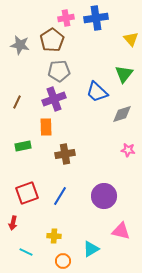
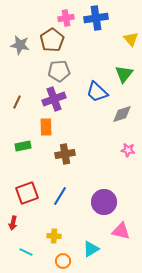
purple circle: moved 6 px down
